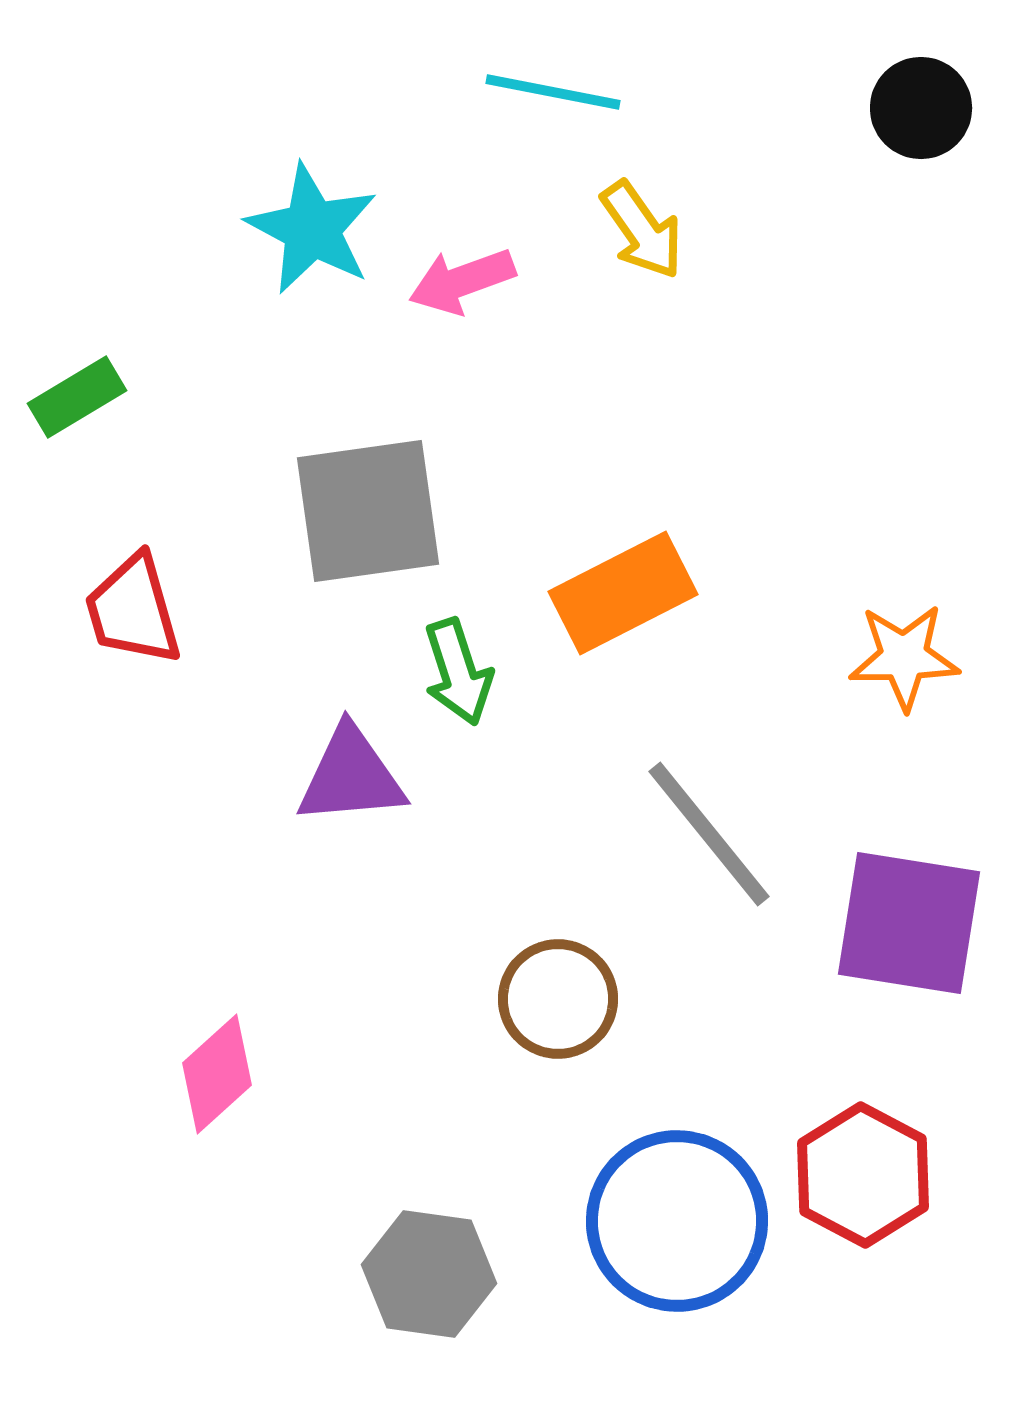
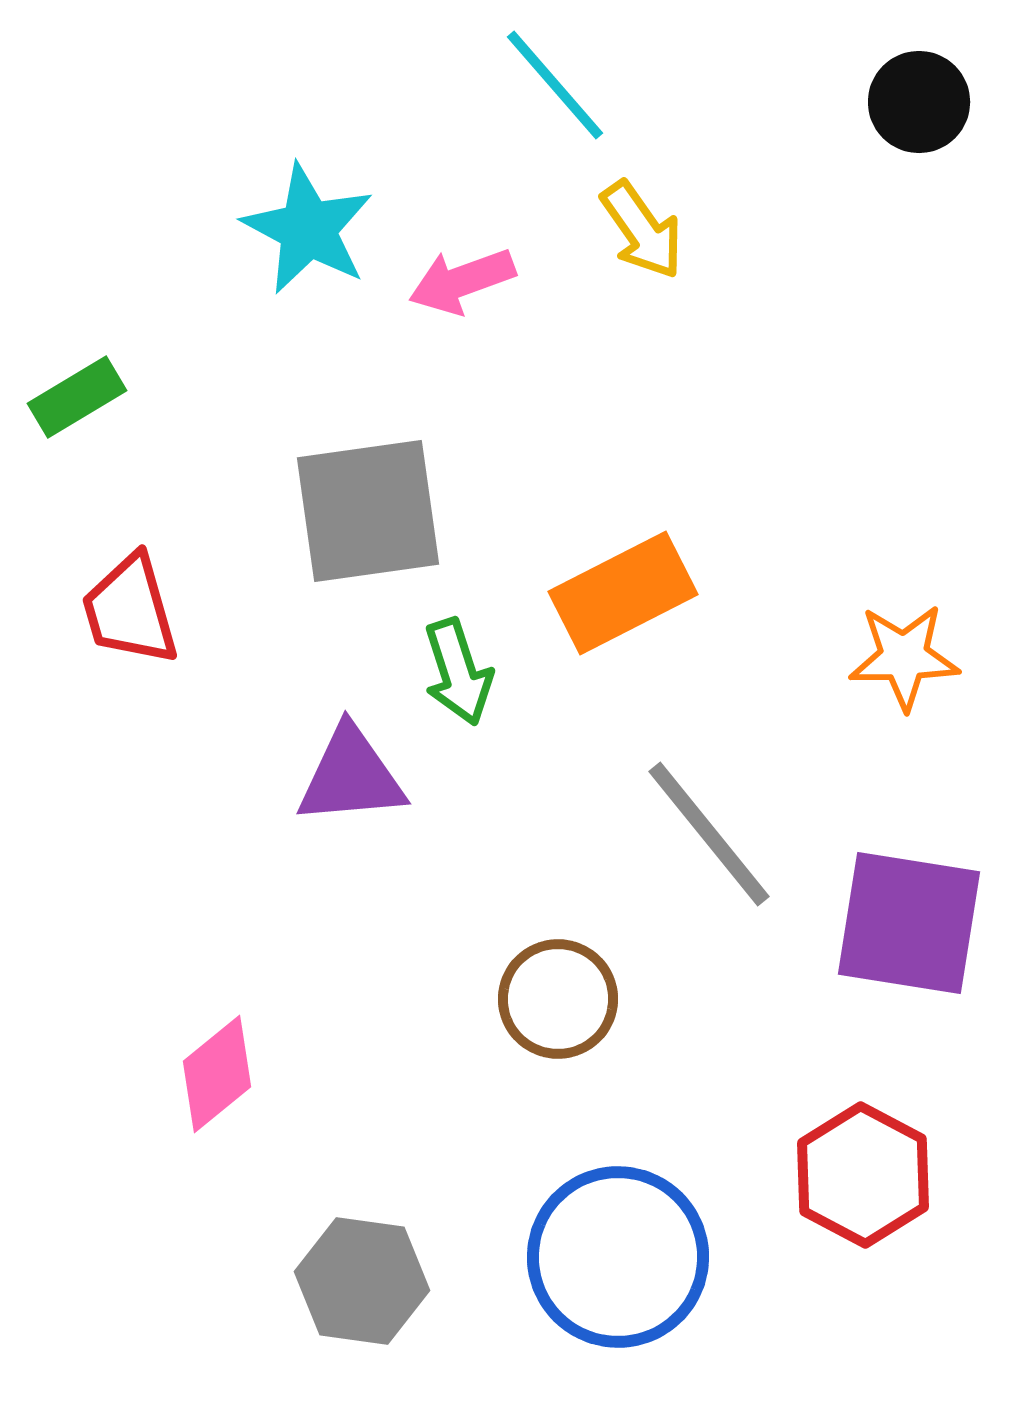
cyan line: moved 2 px right, 7 px up; rotated 38 degrees clockwise
black circle: moved 2 px left, 6 px up
cyan star: moved 4 px left
red trapezoid: moved 3 px left
pink diamond: rotated 3 degrees clockwise
blue circle: moved 59 px left, 36 px down
gray hexagon: moved 67 px left, 7 px down
